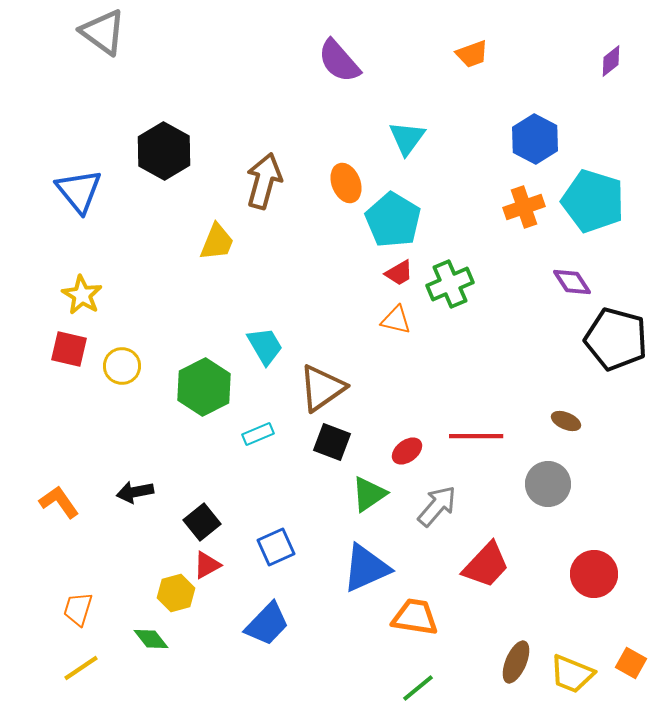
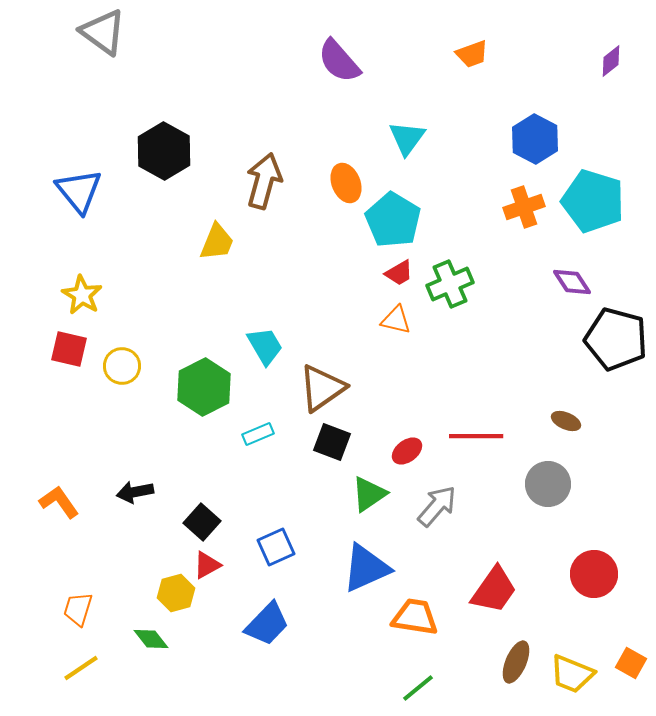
black square at (202, 522): rotated 9 degrees counterclockwise
red trapezoid at (486, 565): moved 8 px right, 25 px down; rotated 8 degrees counterclockwise
